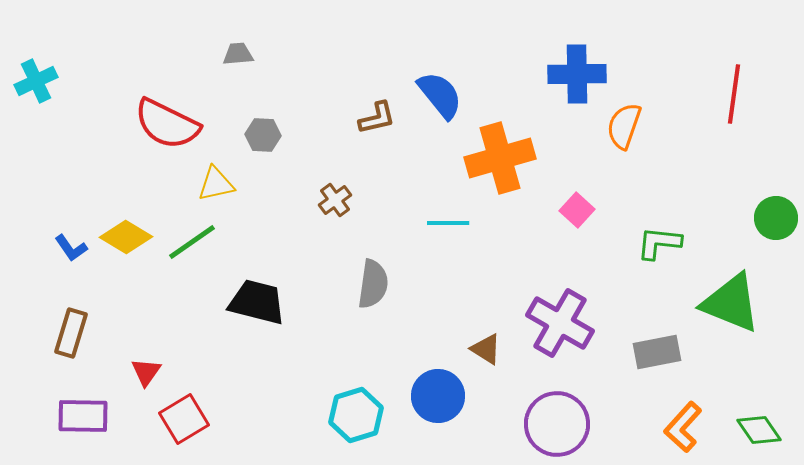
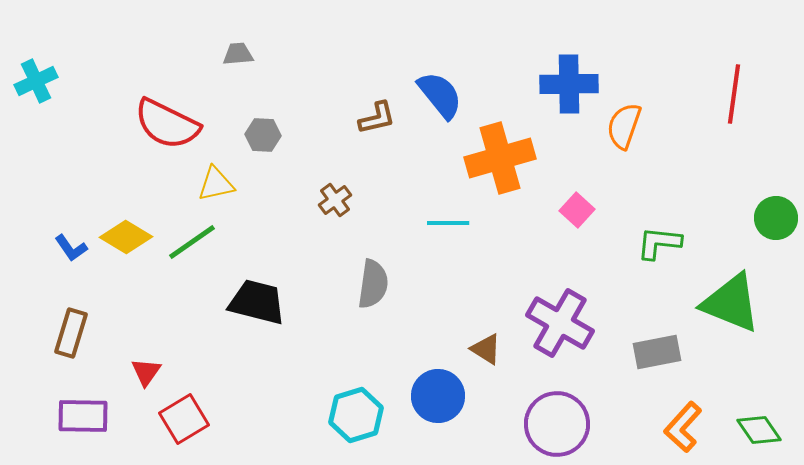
blue cross: moved 8 px left, 10 px down
